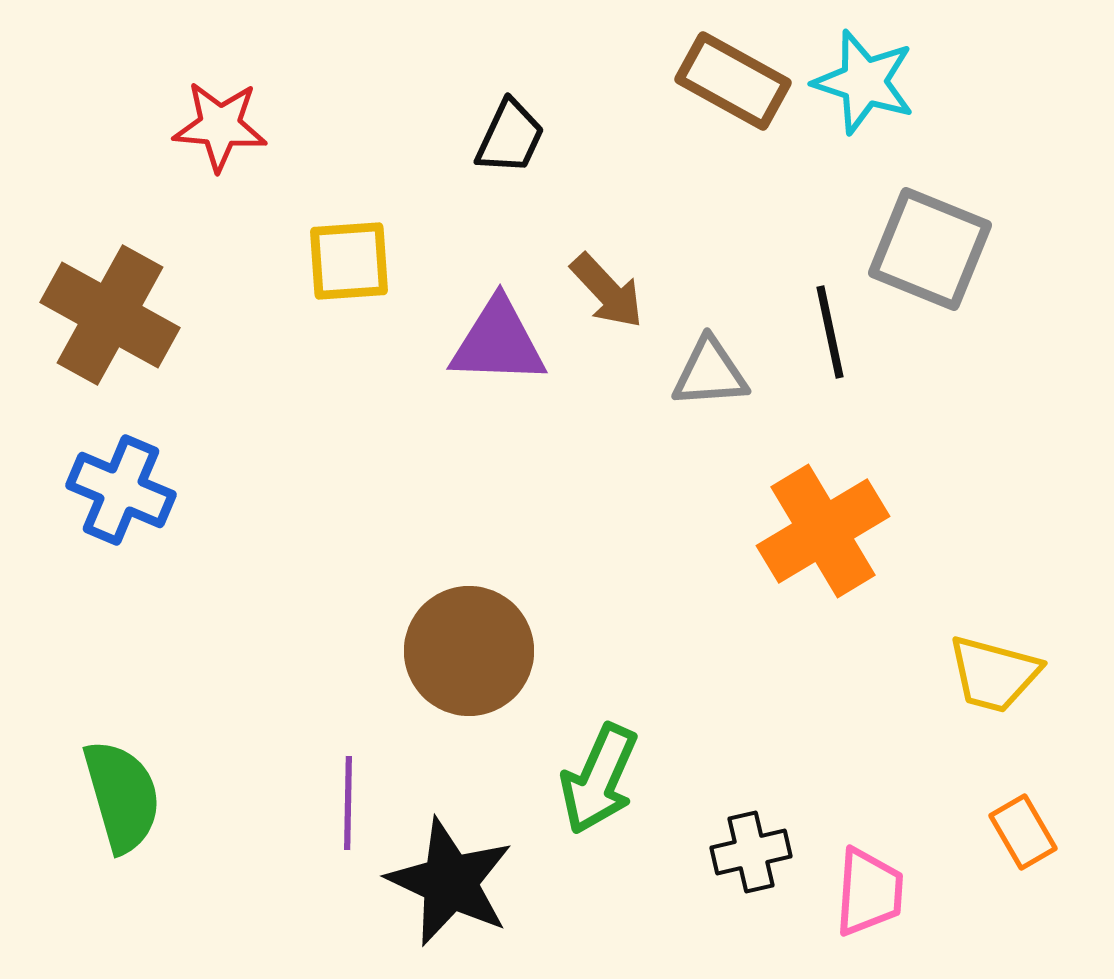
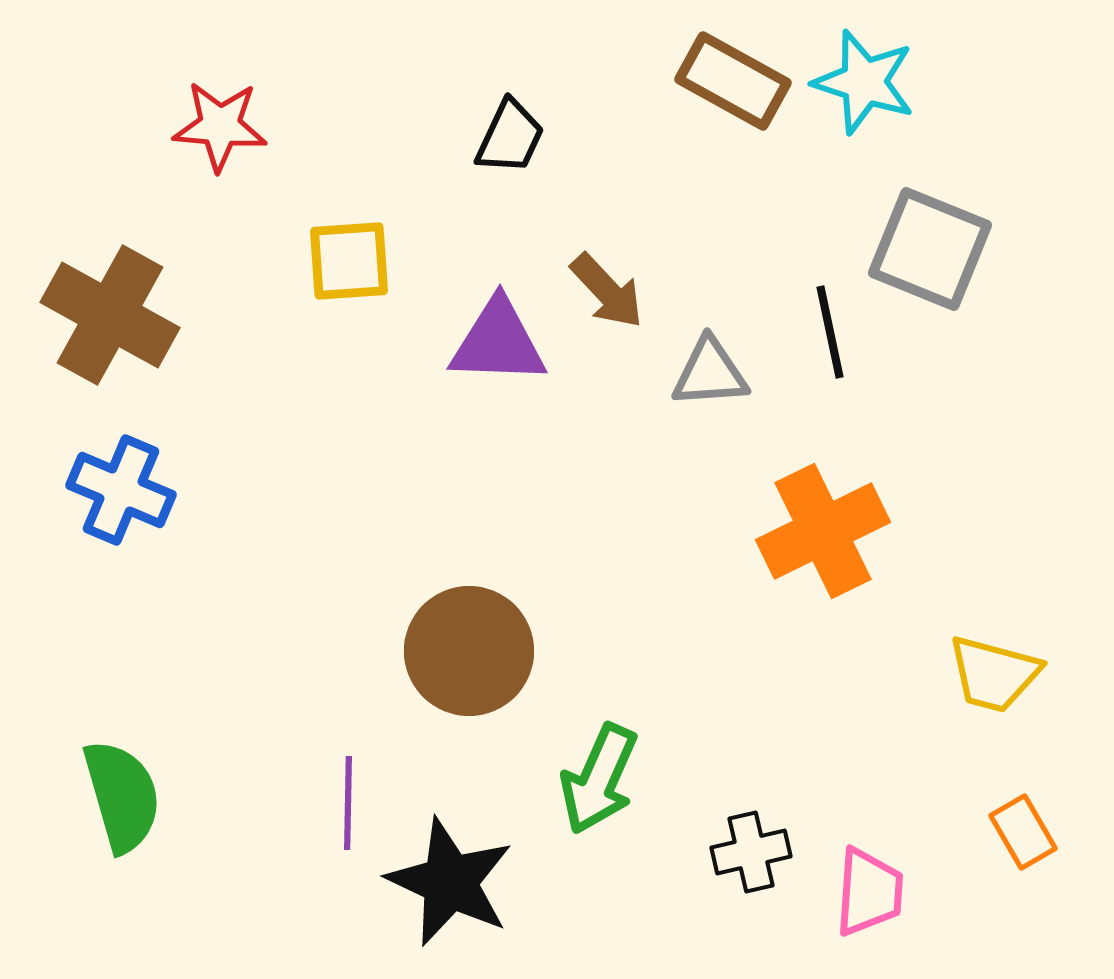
orange cross: rotated 5 degrees clockwise
